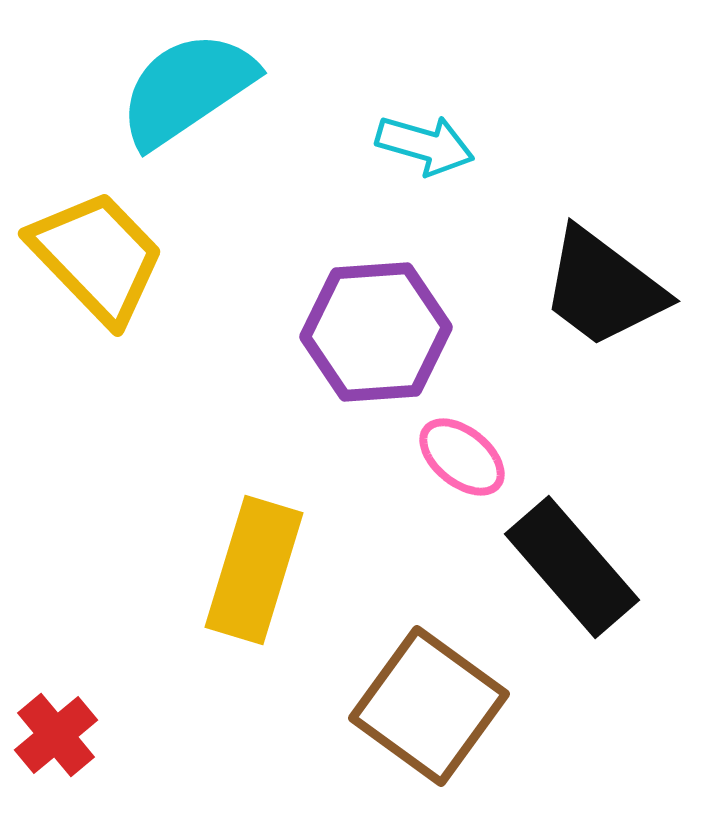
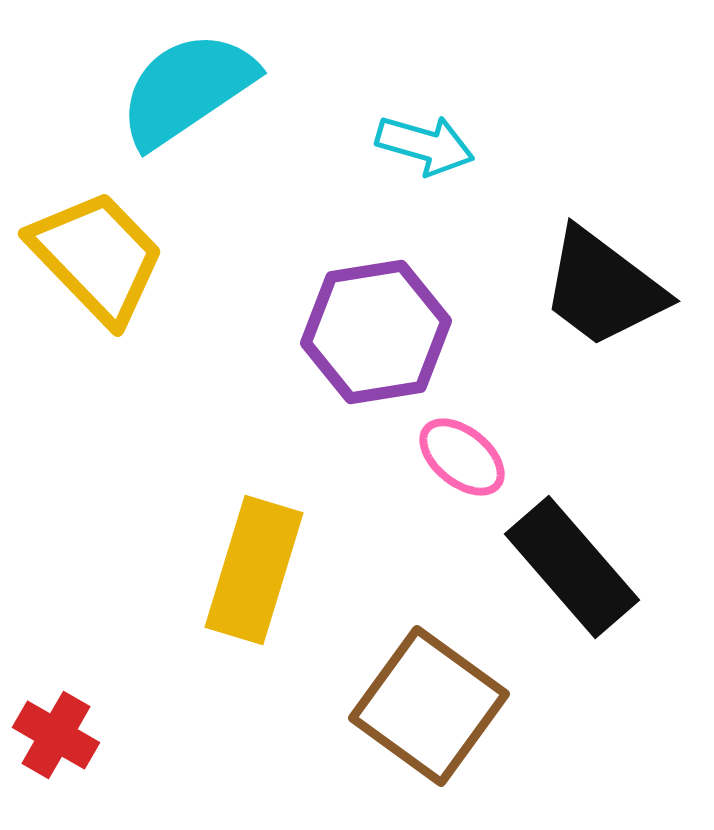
purple hexagon: rotated 5 degrees counterclockwise
red cross: rotated 20 degrees counterclockwise
